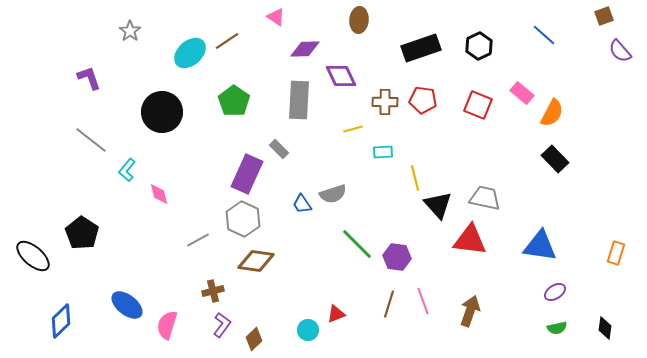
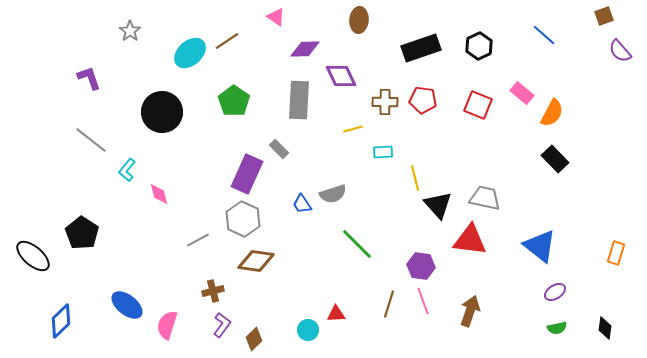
blue triangle at (540, 246): rotated 30 degrees clockwise
purple hexagon at (397, 257): moved 24 px right, 9 px down
red triangle at (336, 314): rotated 18 degrees clockwise
